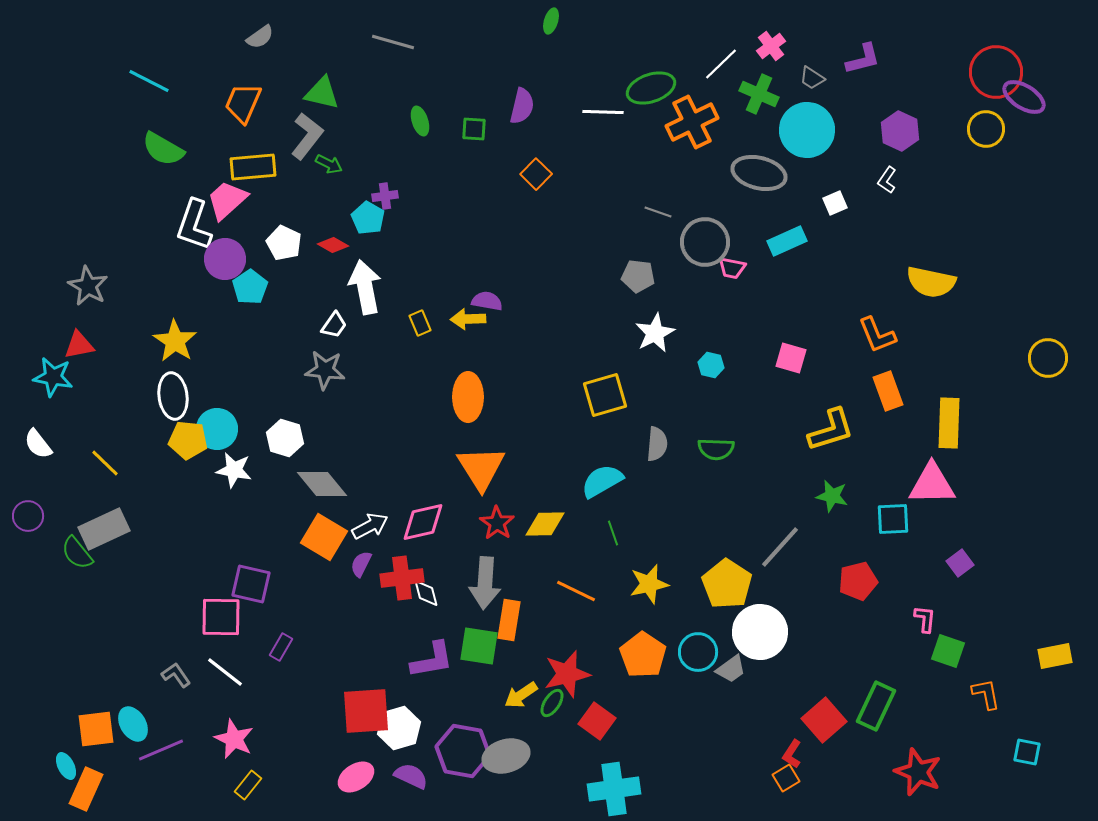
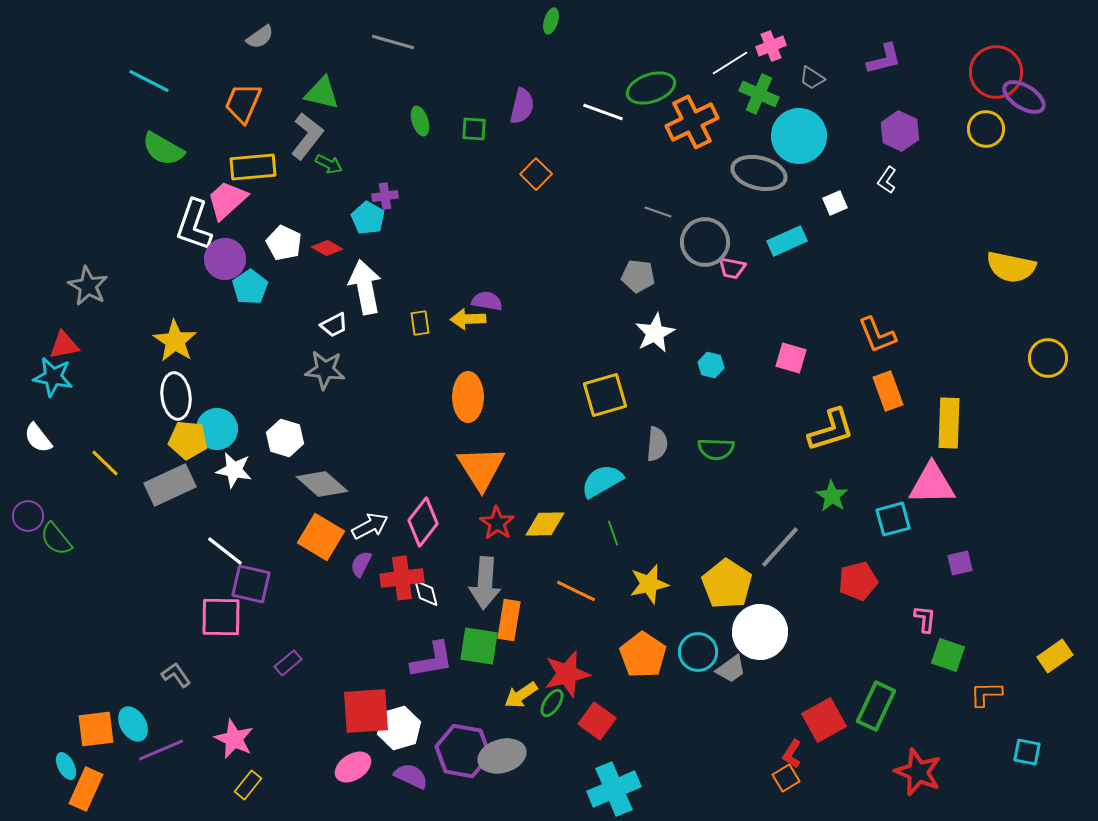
pink cross at (771, 46): rotated 16 degrees clockwise
purple L-shape at (863, 59): moved 21 px right
white line at (721, 64): moved 9 px right, 1 px up; rotated 12 degrees clockwise
white line at (603, 112): rotated 18 degrees clockwise
cyan circle at (807, 130): moved 8 px left, 6 px down
red diamond at (333, 245): moved 6 px left, 3 px down
yellow semicircle at (931, 282): moved 80 px right, 15 px up
yellow rectangle at (420, 323): rotated 15 degrees clockwise
white trapezoid at (334, 325): rotated 28 degrees clockwise
red triangle at (79, 345): moved 15 px left
white ellipse at (173, 396): moved 3 px right
white semicircle at (38, 444): moved 6 px up
gray diamond at (322, 484): rotated 9 degrees counterclockwise
green star at (832, 496): rotated 20 degrees clockwise
cyan square at (893, 519): rotated 12 degrees counterclockwise
pink diamond at (423, 522): rotated 39 degrees counterclockwise
gray rectangle at (104, 529): moved 66 px right, 44 px up
orange square at (324, 537): moved 3 px left
green semicircle at (77, 553): moved 21 px left, 14 px up
purple square at (960, 563): rotated 24 degrees clockwise
purple rectangle at (281, 647): moved 7 px right, 16 px down; rotated 20 degrees clockwise
green square at (948, 651): moved 4 px down
yellow rectangle at (1055, 656): rotated 24 degrees counterclockwise
white line at (225, 672): moved 121 px up
orange L-shape at (986, 694): rotated 80 degrees counterclockwise
red square at (824, 720): rotated 12 degrees clockwise
gray ellipse at (506, 756): moved 4 px left
pink ellipse at (356, 777): moved 3 px left, 10 px up
cyan cross at (614, 789): rotated 15 degrees counterclockwise
